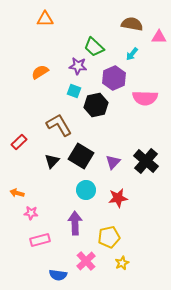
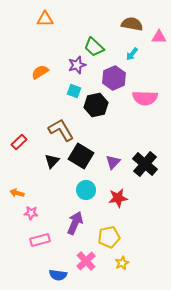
purple star: moved 1 px left, 1 px up; rotated 24 degrees counterclockwise
brown L-shape: moved 2 px right, 5 px down
black cross: moved 1 px left, 3 px down
purple arrow: rotated 25 degrees clockwise
